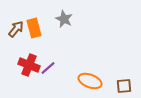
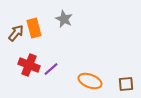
brown arrow: moved 4 px down
purple line: moved 3 px right, 1 px down
brown square: moved 2 px right, 2 px up
